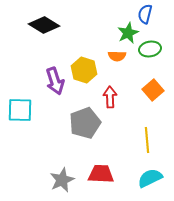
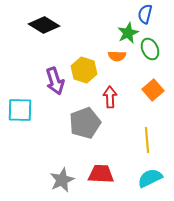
green ellipse: rotated 75 degrees clockwise
